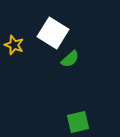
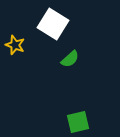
white square: moved 9 px up
yellow star: moved 1 px right
